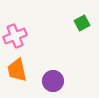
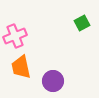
orange trapezoid: moved 4 px right, 3 px up
